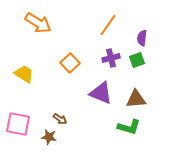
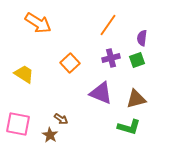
brown triangle: rotated 10 degrees counterclockwise
brown arrow: moved 1 px right
brown star: moved 1 px right, 2 px up; rotated 21 degrees clockwise
